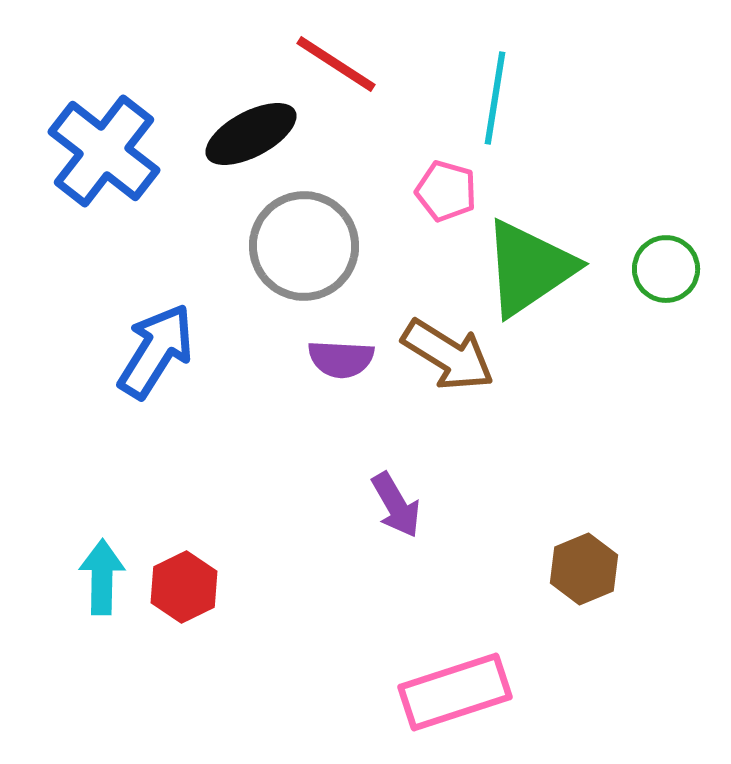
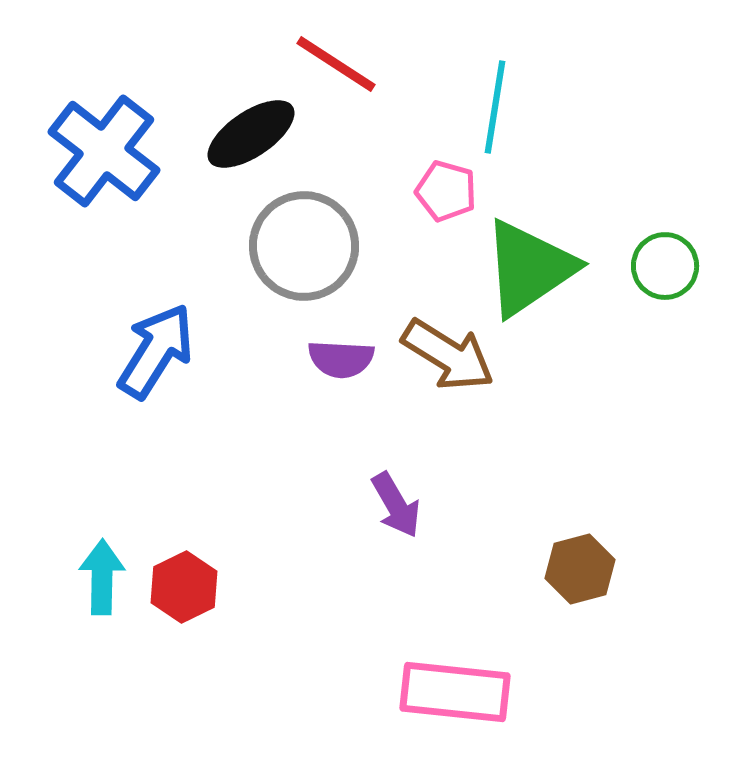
cyan line: moved 9 px down
black ellipse: rotated 6 degrees counterclockwise
green circle: moved 1 px left, 3 px up
brown hexagon: moved 4 px left; rotated 8 degrees clockwise
pink rectangle: rotated 24 degrees clockwise
